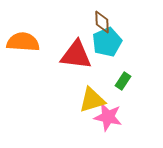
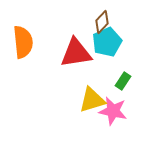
brown diamond: rotated 45 degrees clockwise
orange semicircle: rotated 80 degrees clockwise
red triangle: moved 2 px up; rotated 16 degrees counterclockwise
pink star: moved 5 px right, 6 px up
